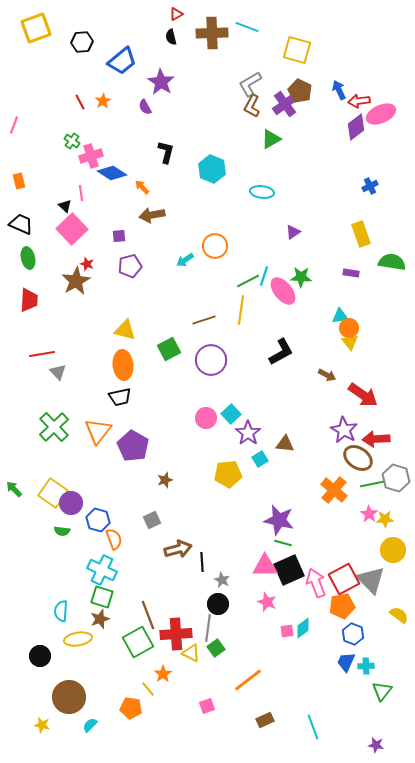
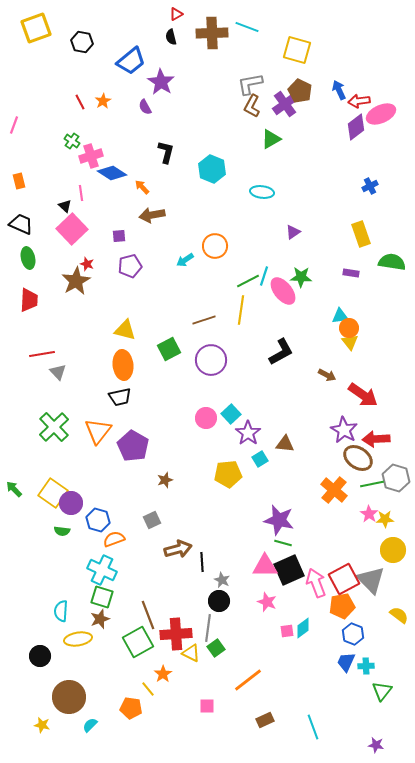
black hexagon at (82, 42): rotated 15 degrees clockwise
blue trapezoid at (122, 61): moved 9 px right
gray L-shape at (250, 84): rotated 20 degrees clockwise
orange semicircle at (114, 539): rotated 90 degrees counterclockwise
black circle at (218, 604): moved 1 px right, 3 px up
pink square at (207, 706): rotated 21 degrees clockwise
